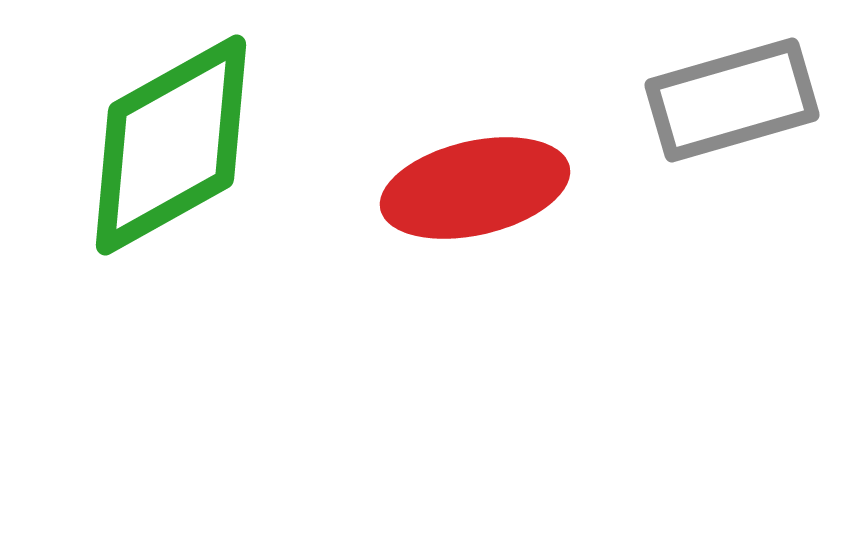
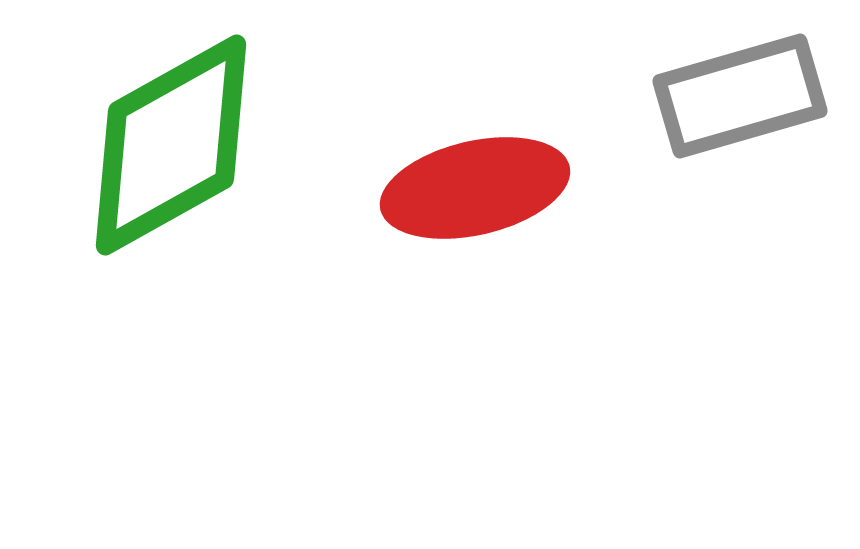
gray rectangle: moved 8 px right, 4 px up
